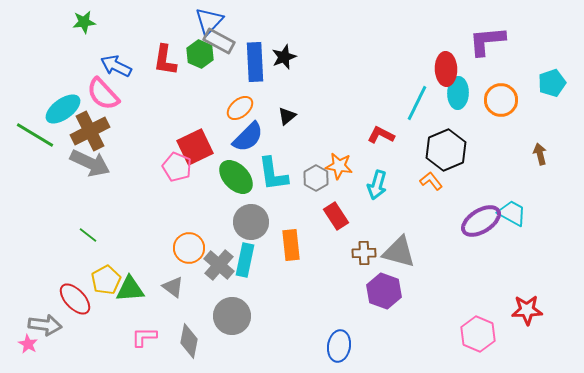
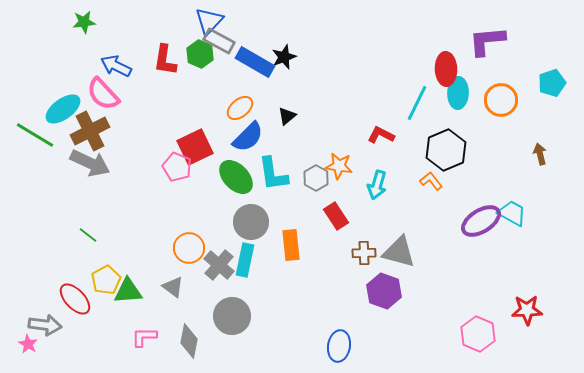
blue rectangle at (255, 62): rotated 57 degrees counterclockwise
green triangle at (130, 289): moved 2 px left, 2 px down
